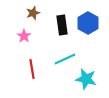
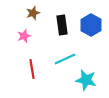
blue hexagon: moved 3 px right, 2 px down
pink star: rotated 16 degrees clockwise
cyan star: moved 1 px down
